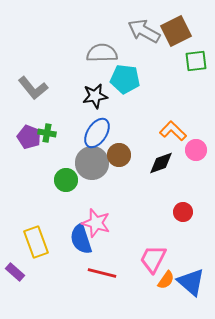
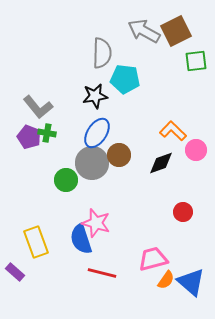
gray semicircle: rotated 92 degrees clockwise
gray L-shape: moved 5 px right, 19 px down
pink trapezoid: rotated 48 degrees clockwise
